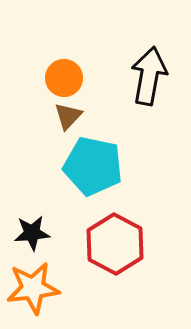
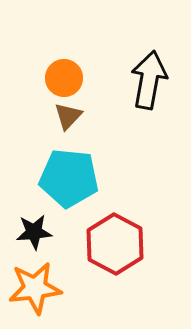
black arrow: moved 4 px down
cyan pentagon: moved 24 px left, 12 px down; rotated 6 degrees counterclockwise
black star: moved 2 px right, 1 px up
orange star: moved 2 px right
